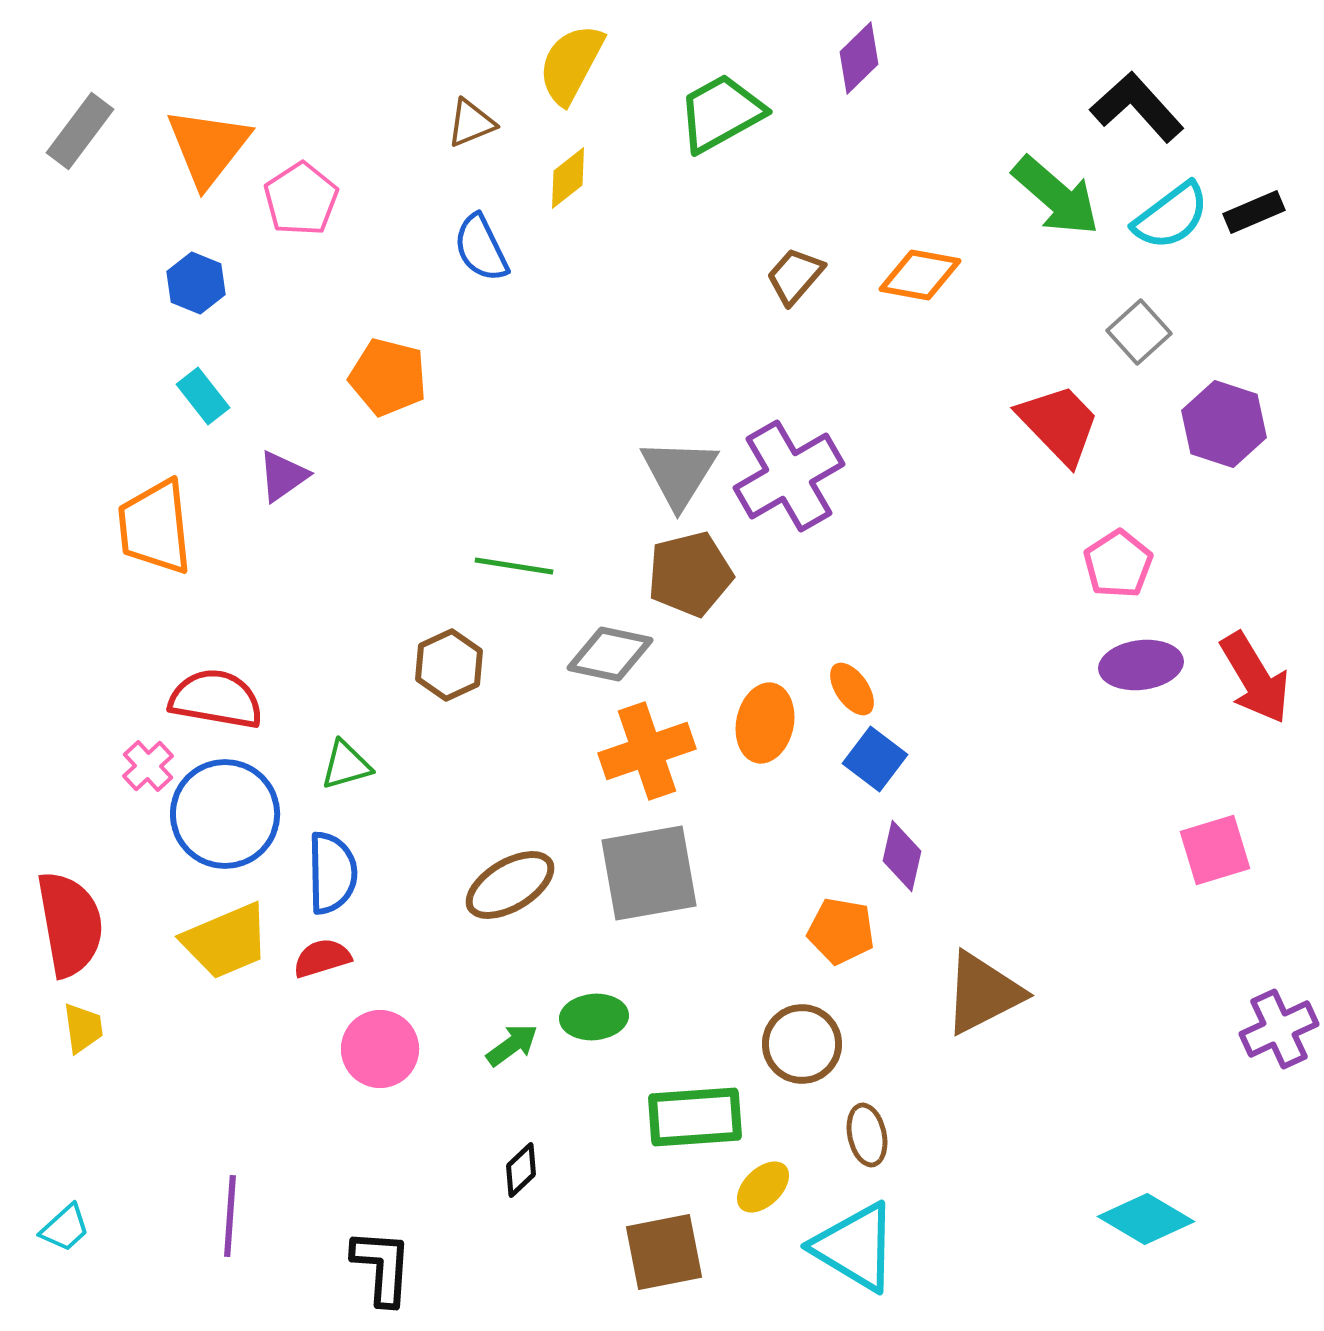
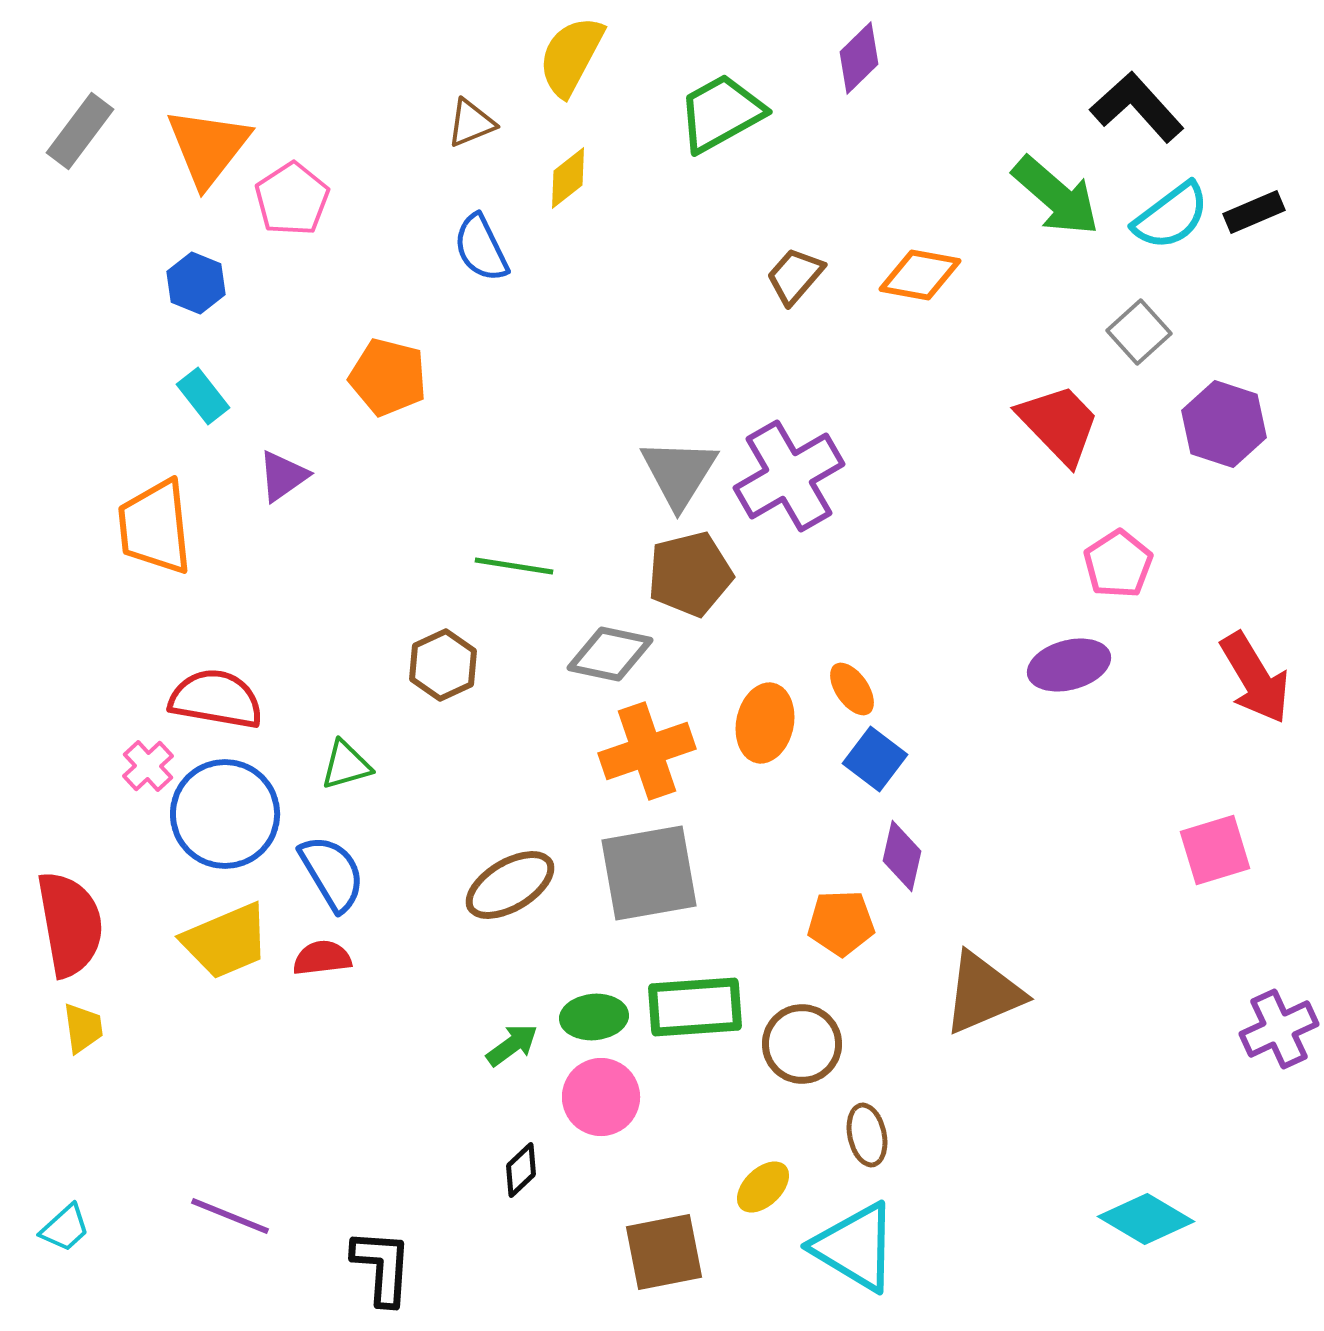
yellow semicircle at (571, 64): moved 8 px up
pink pentagon at (301, 199): moved 9 px left
brown hexagon at (449, 665): moved 6 px left
purple ellipse at (1141, 665): moved 72 px left; rotated 8 degrees counterclockwise
blue semicircle at (332, 873): rotated 30 degrees counterclockwise
orange pentagon at (841, 931): moved 8 px up; rotated 12 degrees counterclockwise
red semicircle at (322, 958): rotated 10 degrees clockwise
brown triangle at (983, 993): rotated 4 degrees clockwise
pink circle at (380, 1049): moved 221 px right, 48 px down
green rectangle at (695, 1117): moved 110 px up
purple line at (230, 1216): rotated 72 degrees counterclockwise
